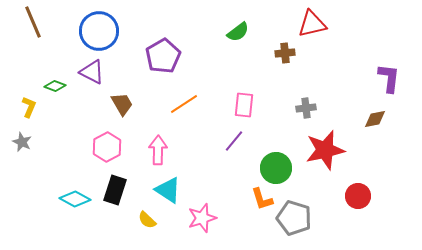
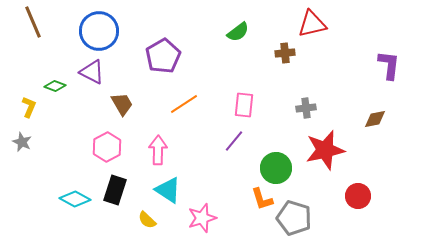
purple L-shape: moved 13 px up
